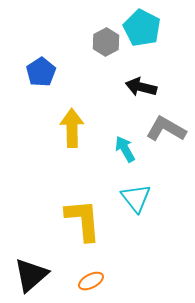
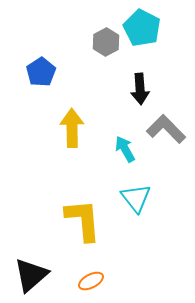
black arrow: moved 1 px left, 2 px down; rotated 108 degrees counterclockwise
gray L-shape: rotated 15 degrees clockwise
